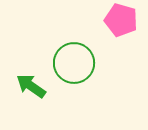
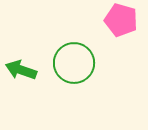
green arrow: moved 10 px left, 16 px up; rotated 16 degrees counterclockwise
